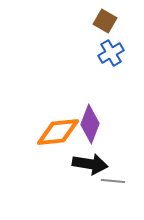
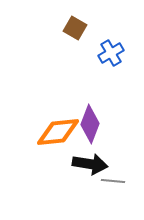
brown square: moved 30 px left, 7 px down
